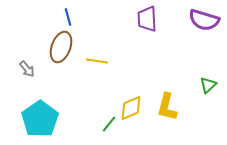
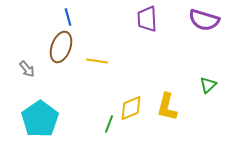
green line: rotated 18 degrees counterclockwise
